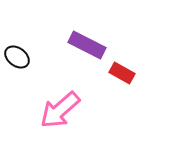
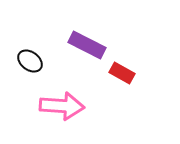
black ellipse: moved 13 px right, 4 px down
pink arrow: moved 2 px right, 4 px up; rotated 135 degrees counterclockwise
